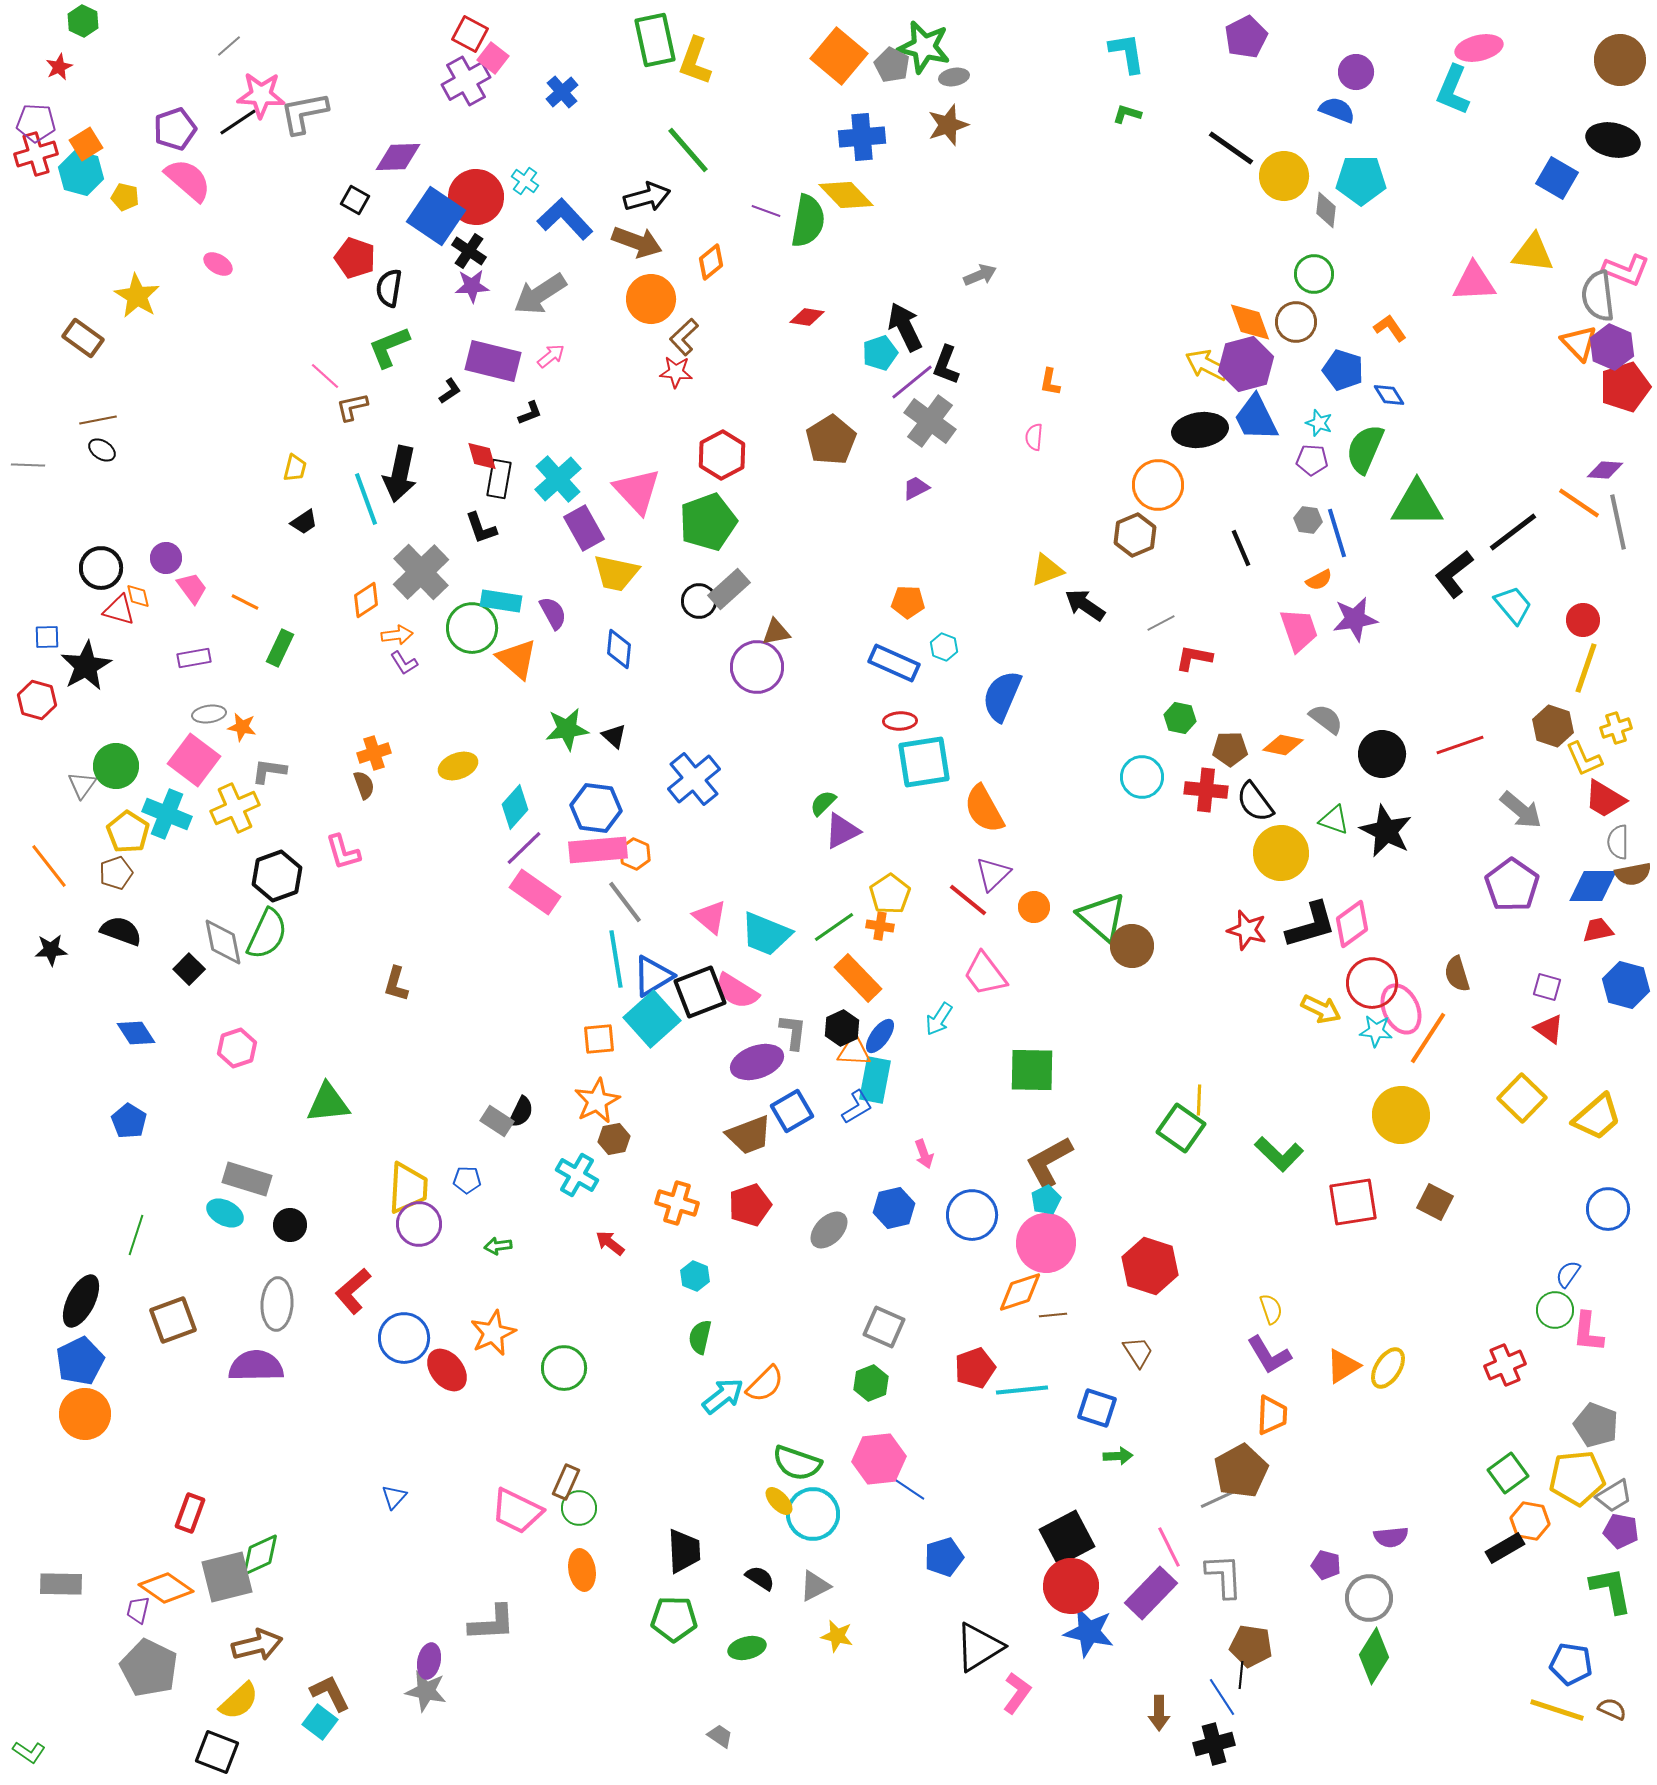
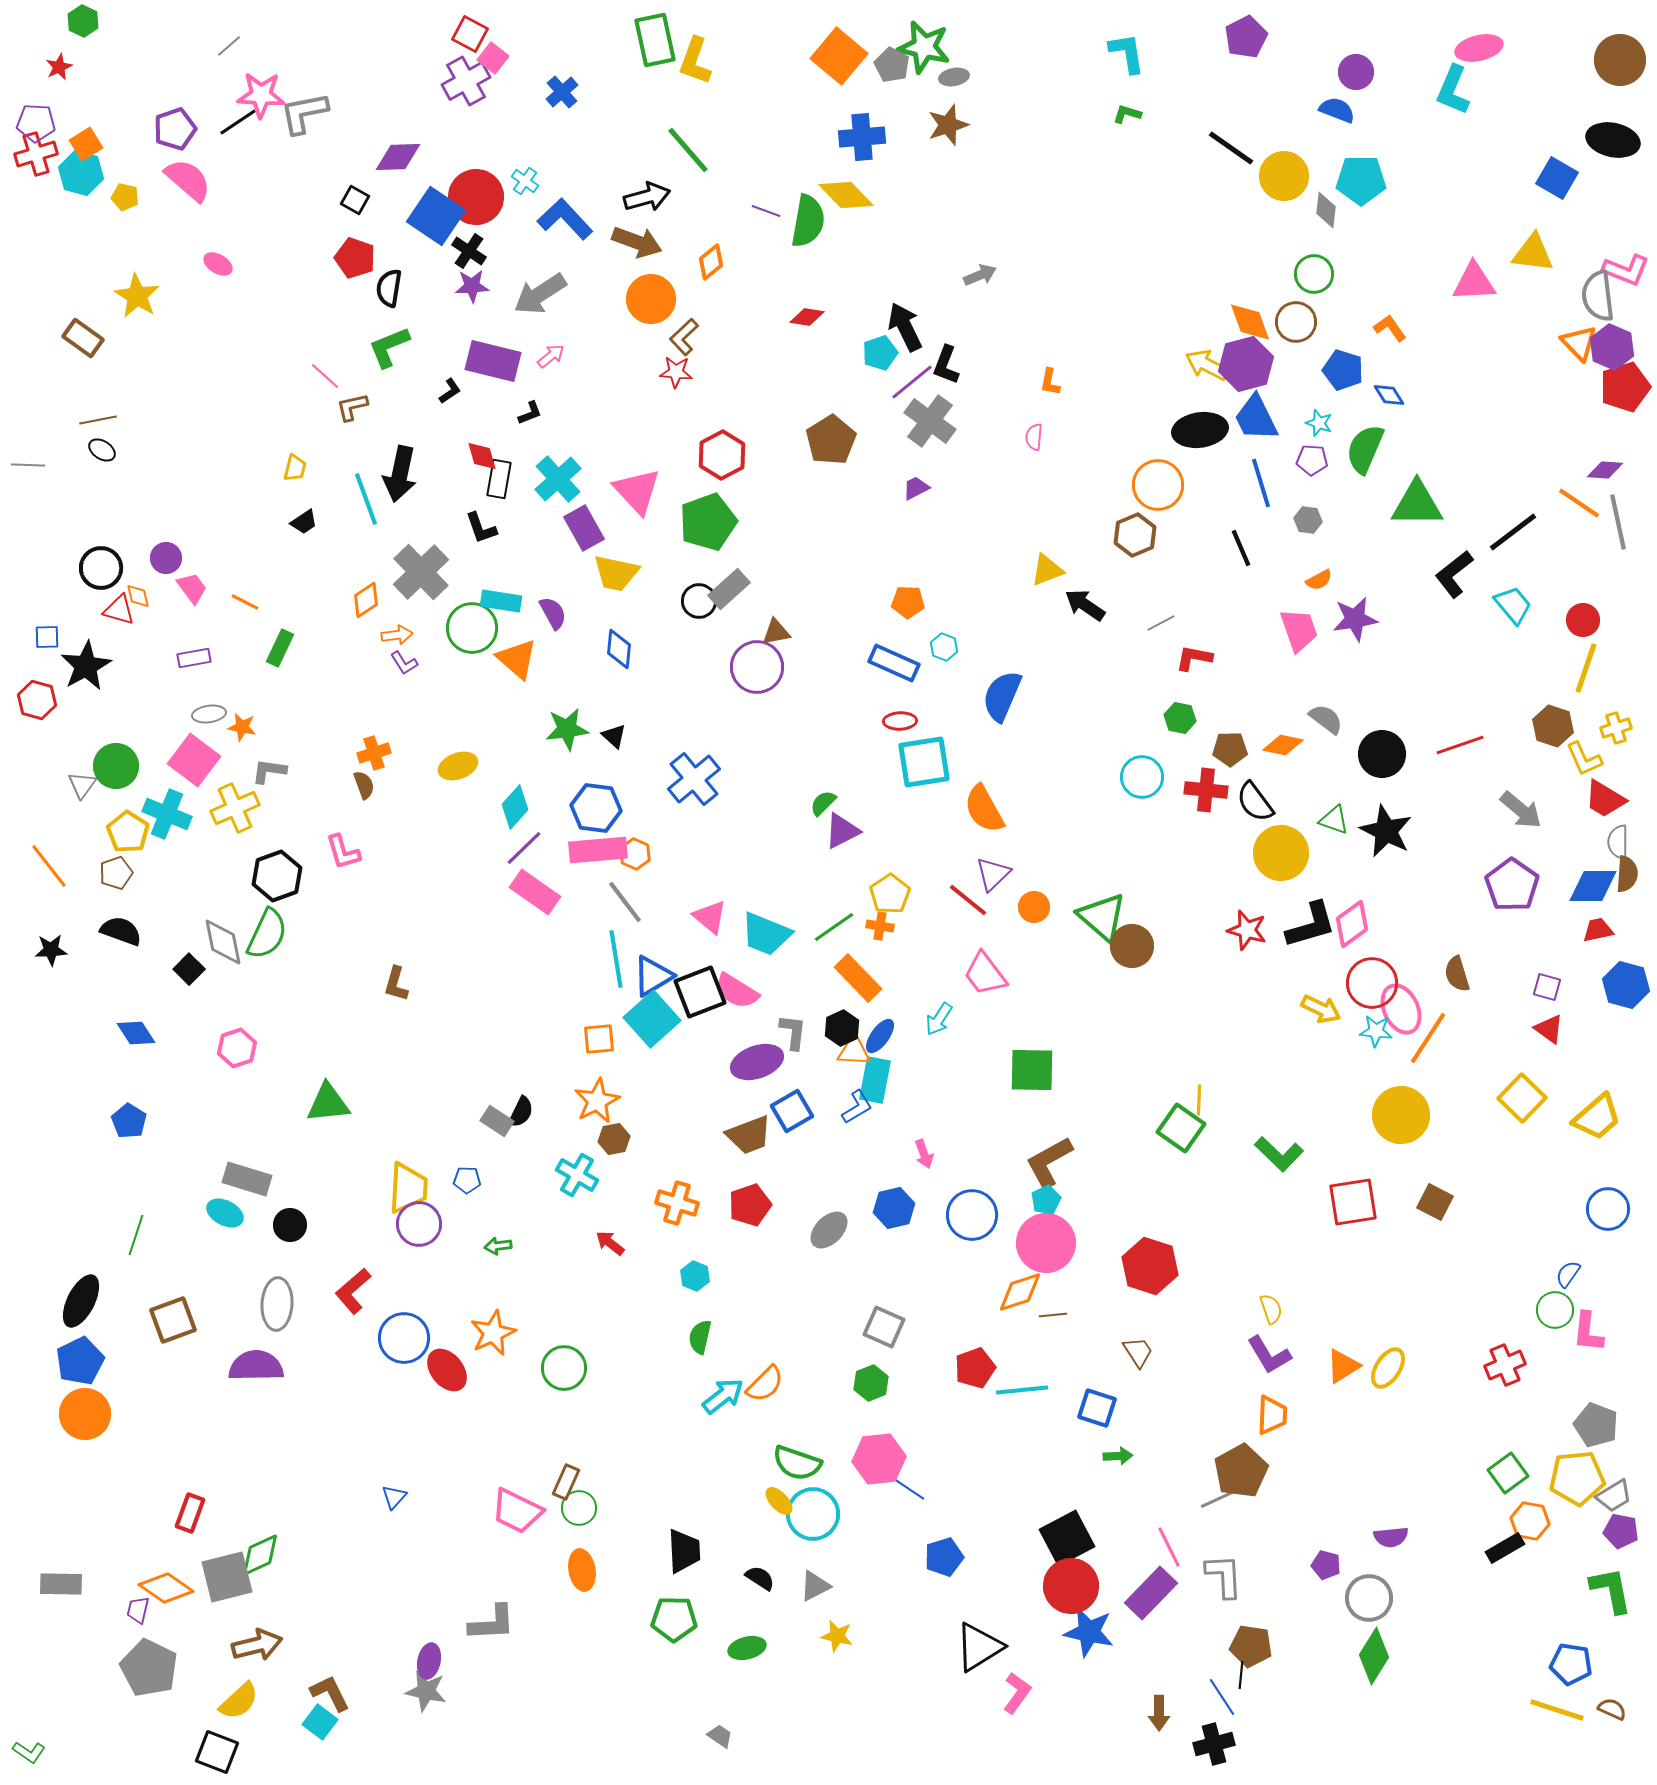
blue line at (1337, 533): moved 76 px left, 50 px up
brown semicircle at (1633, 874): moved 6 px left; rotated 75 degrees counterclockwise
